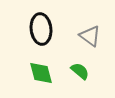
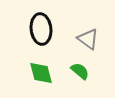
gray triangle: moved 2 px left, 3 px down
